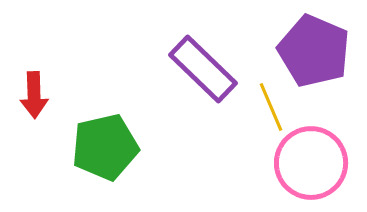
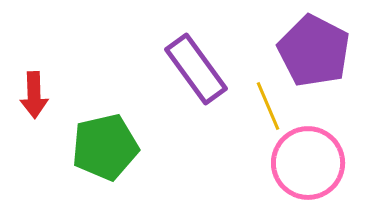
purple pentagon: rotated 4 degrees clockwise
purple rectangle: moved 7 px left; rotated 10 degrees clockwise
yellow line: moved 3 px left, 1 px up
pink circle: moved 3 px left
